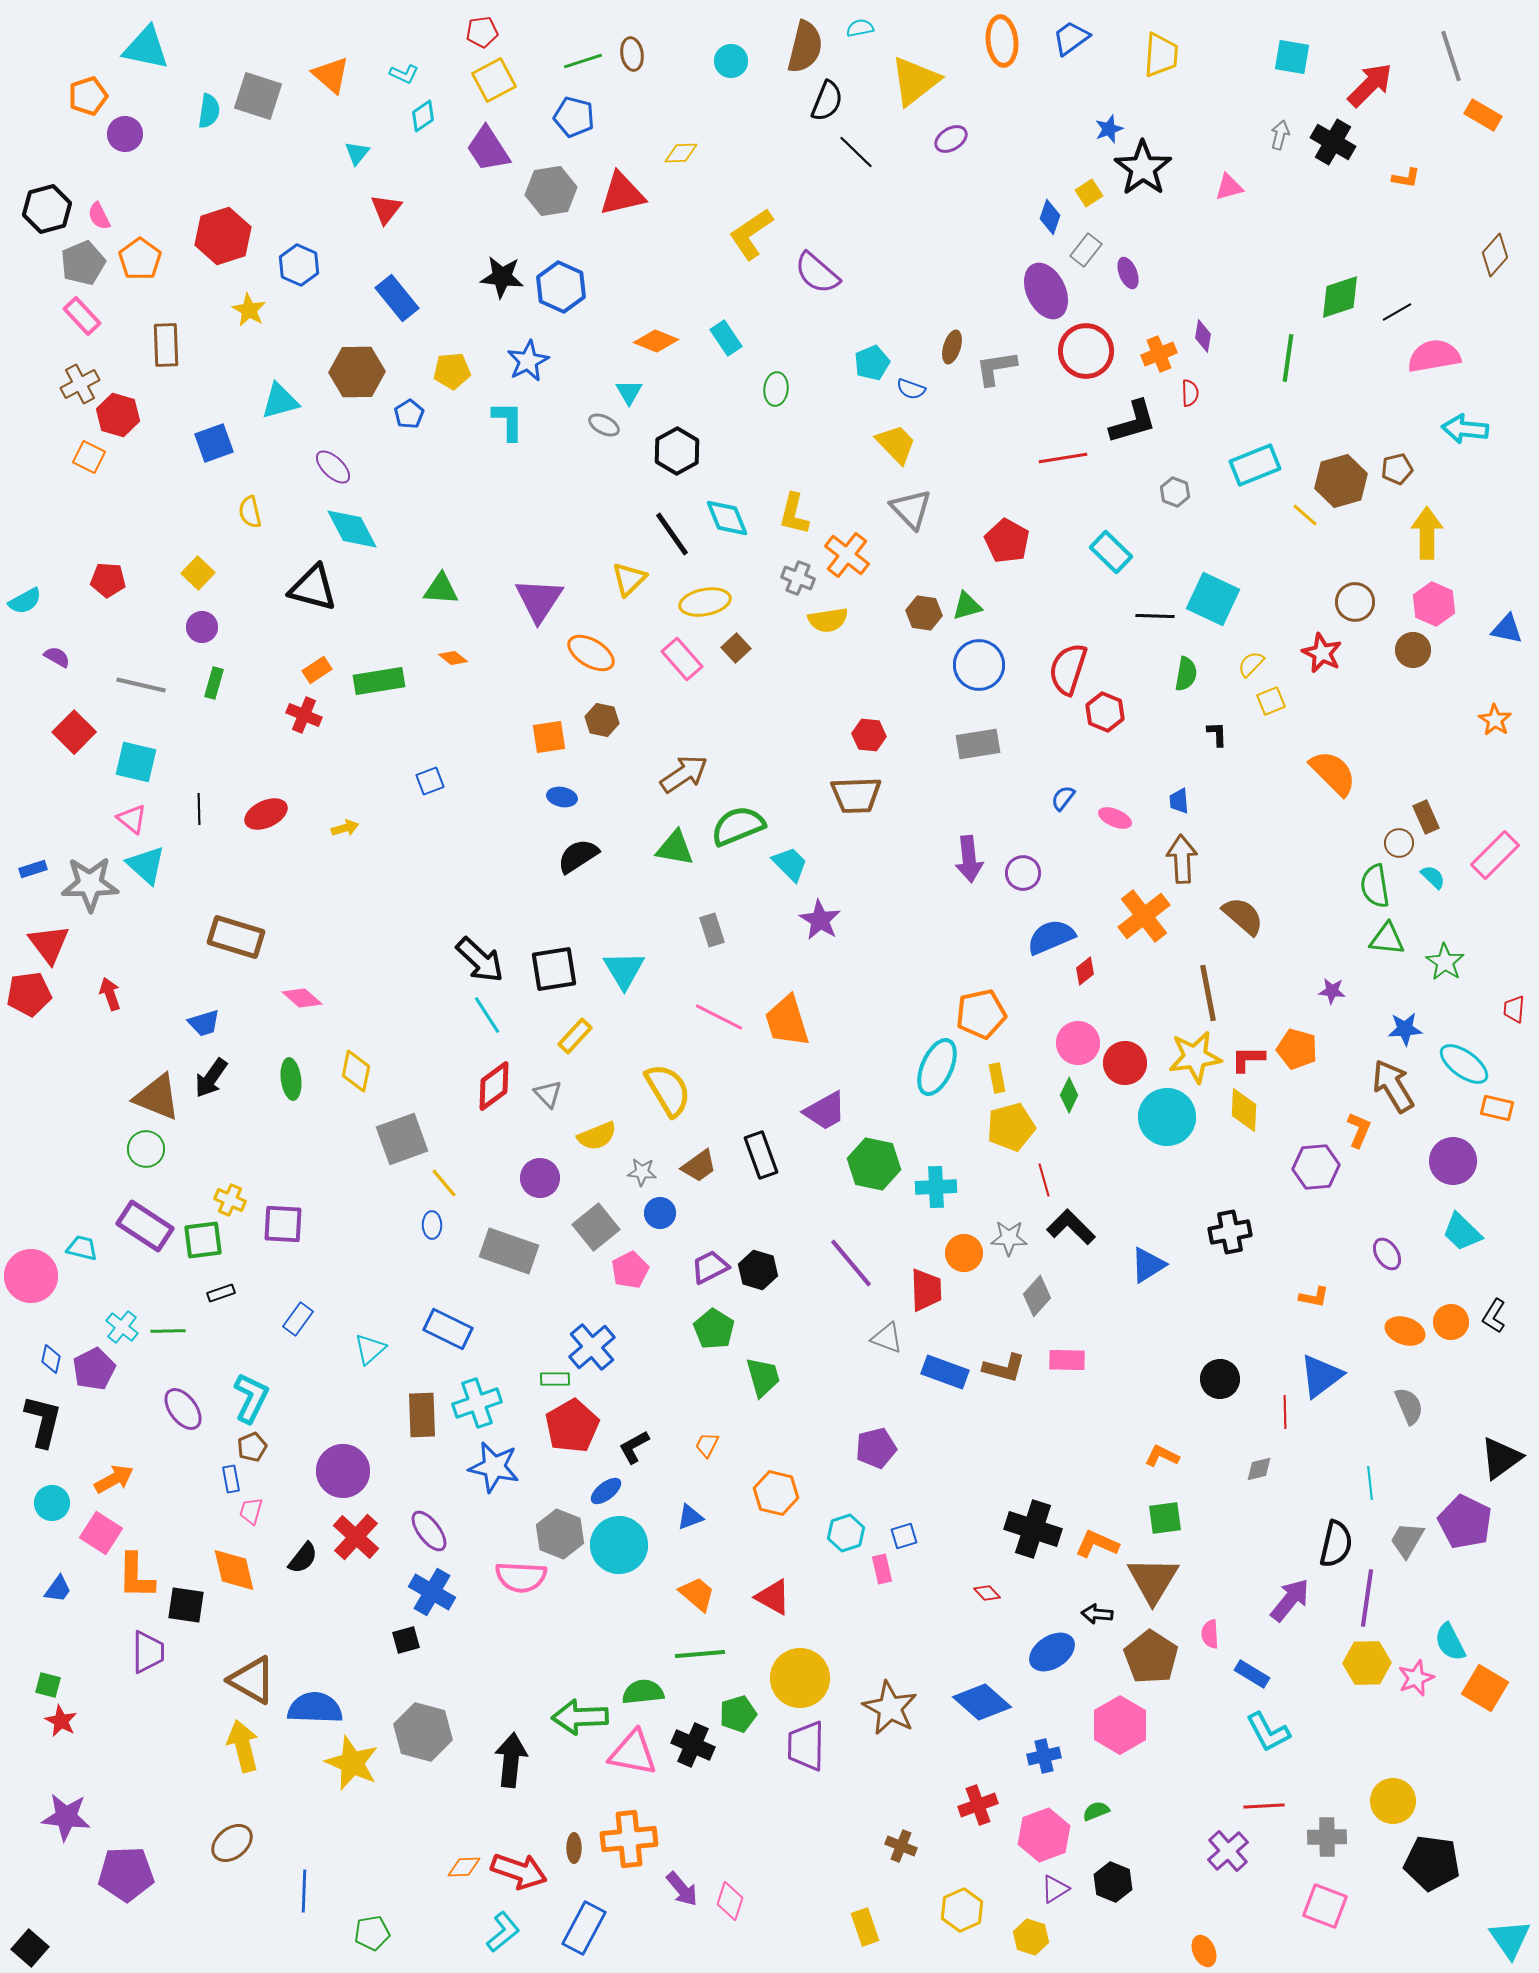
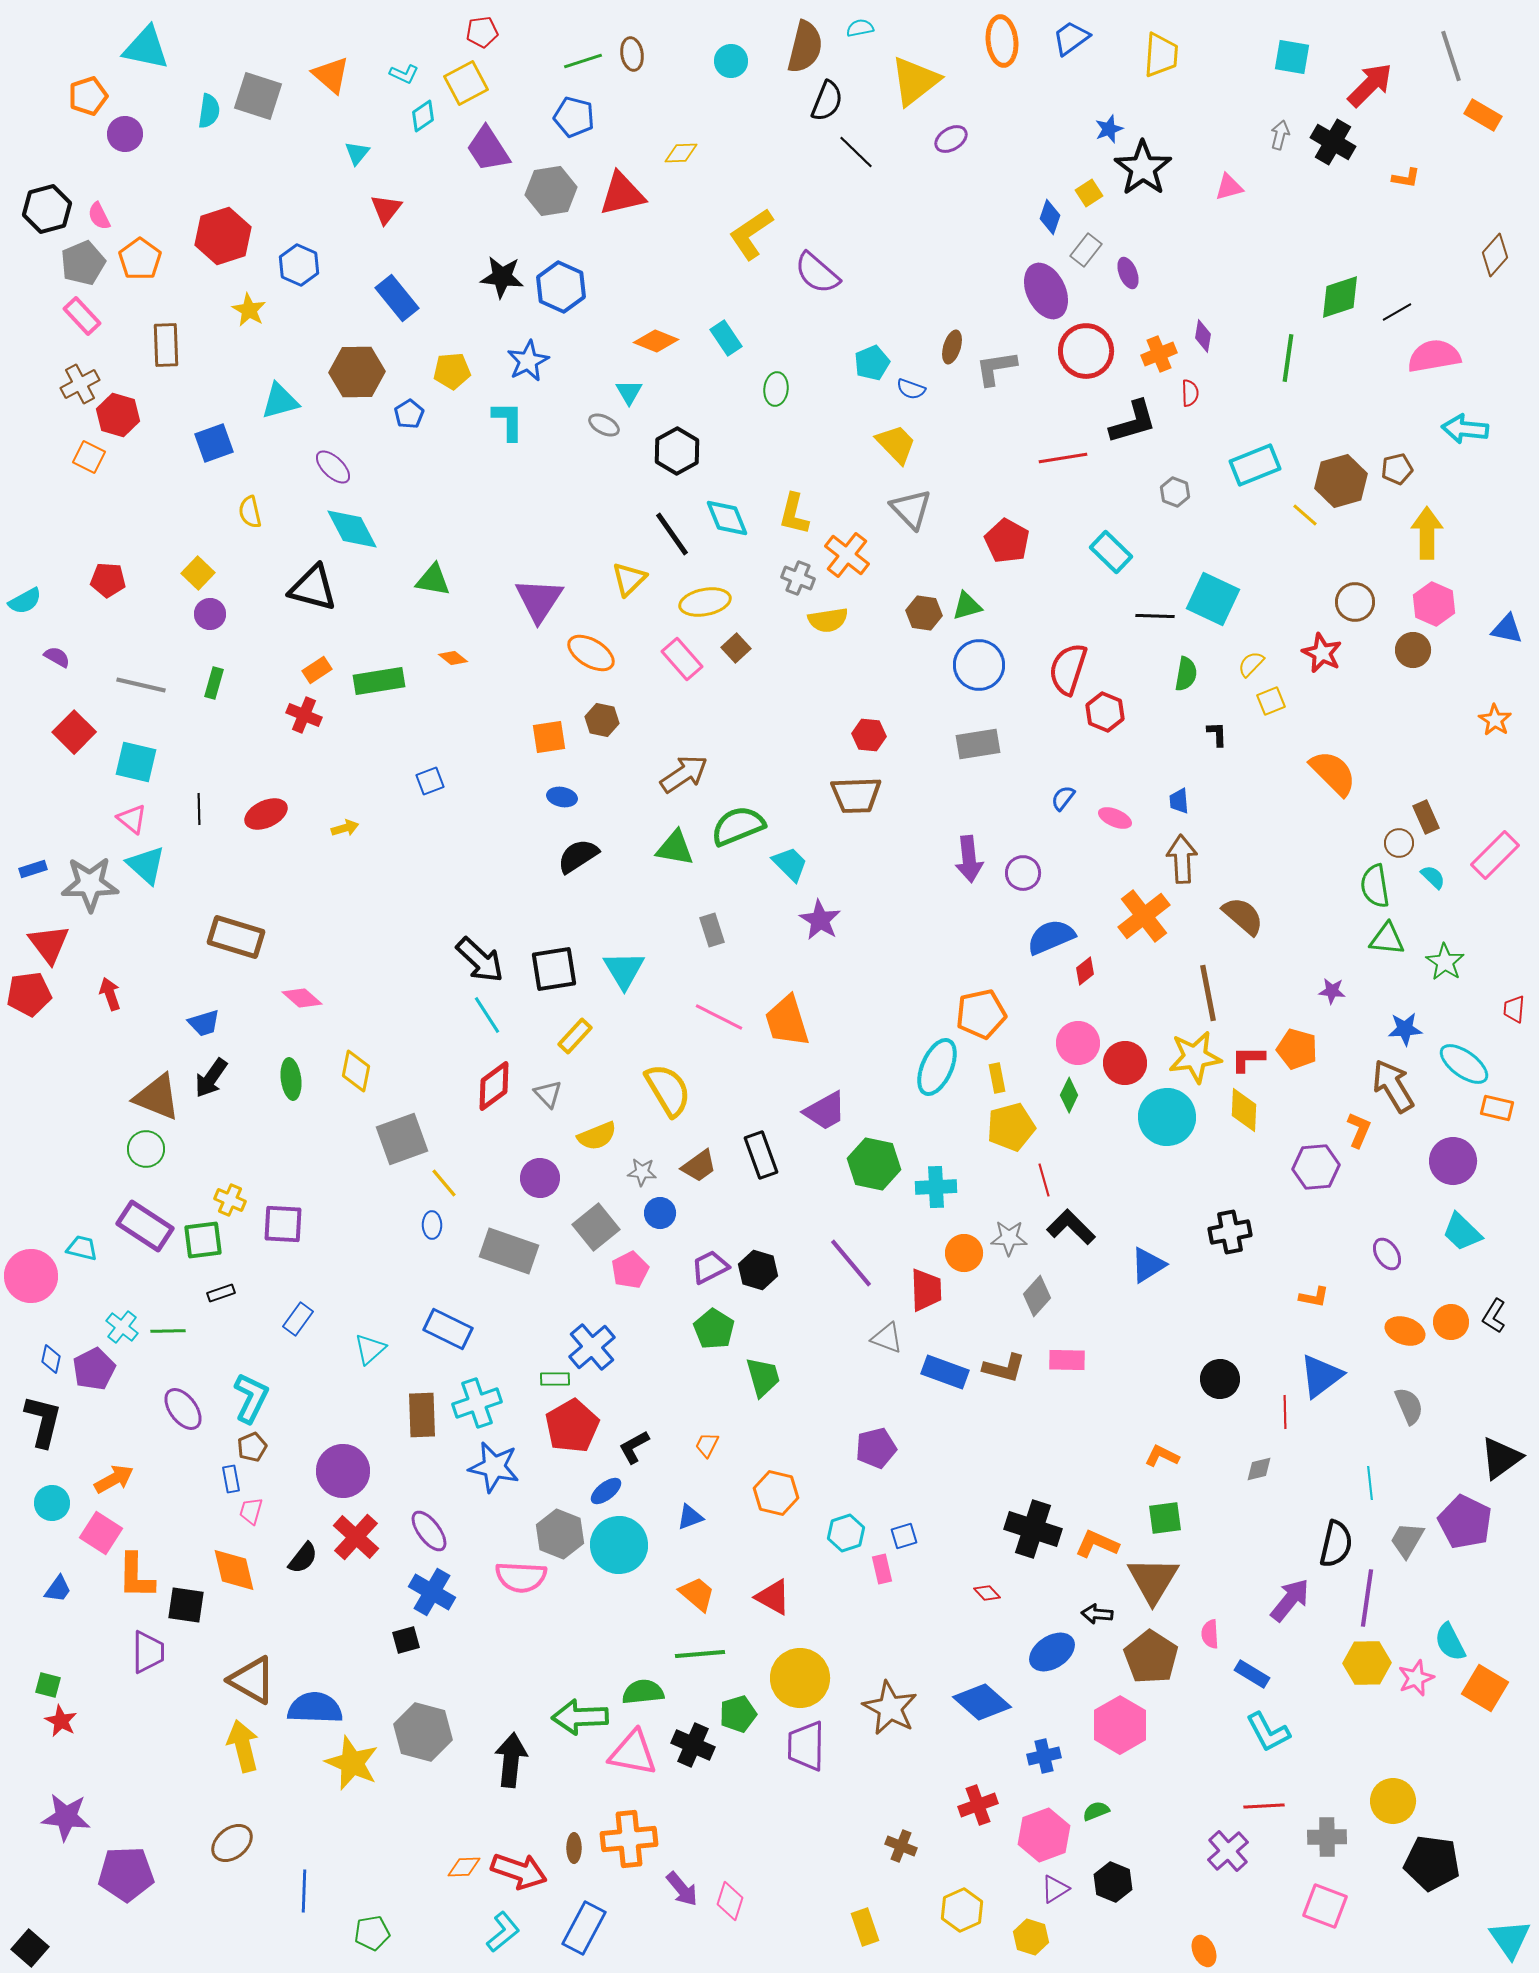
yellow square at (494, 80): moved 28 px left, 3 px down
green triangle at (441, 589): moved 8 px left, 9 px up; rotated 6 degrees clockwise
purple circle at (202, 627): moved 8 px right, 13 px up
